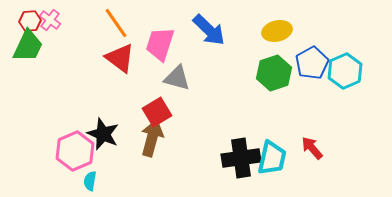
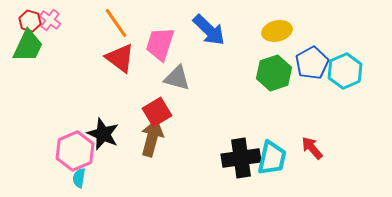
red hexagon: rotated 20 degrees clockwise
cyan semicircle: moved 11 px left, 3 px up
